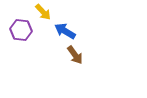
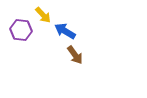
yellow arrow: moved 3 px down
